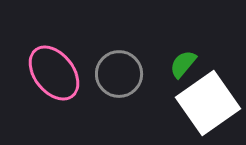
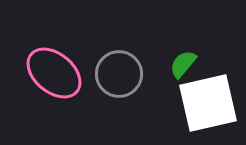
pink ellipse: rotated 12 degrees counterclockwise
white square: rotated 22 degrees clockwise
